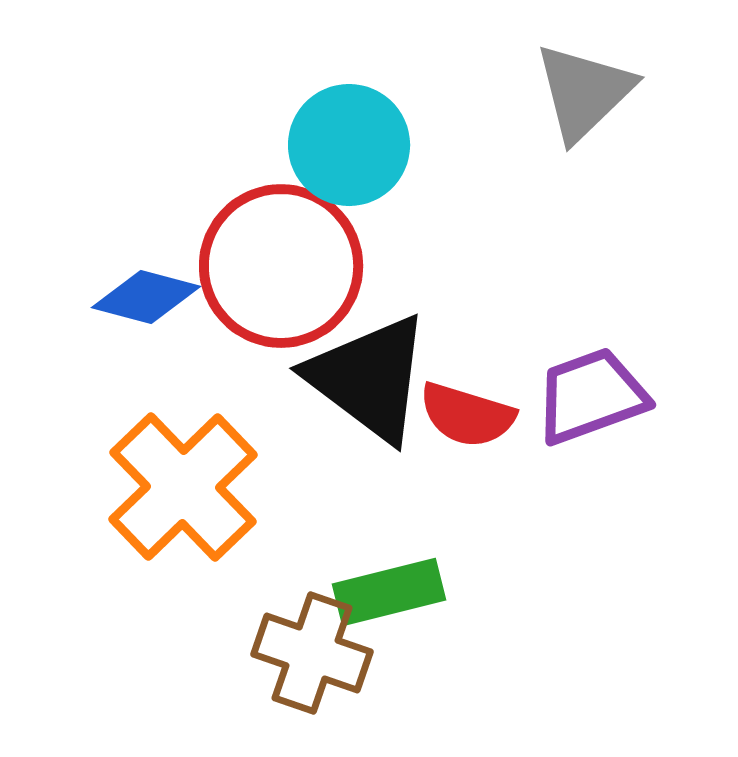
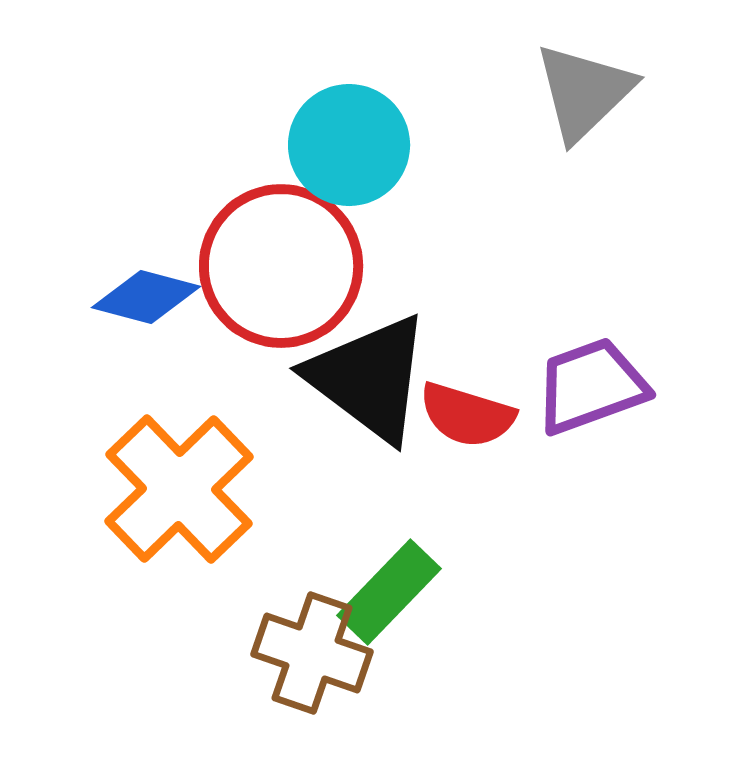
purple trapezoid: moved 10 px up
orange cross: moved 4 px left, 2 px down
green rectangle: rotated 32 degrees counterclockwise
